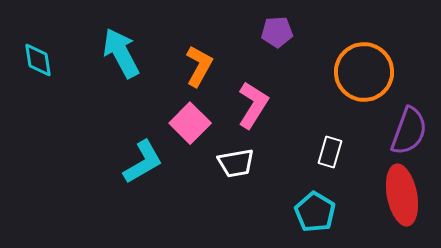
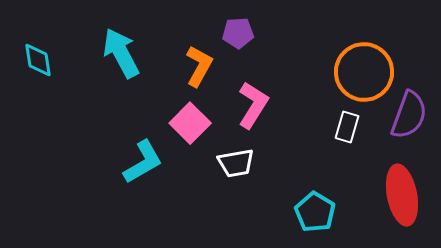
purple pentagon: moved 39 px left, 1 px down
purple semicircle: moved 16 px up
white rectangle: moved 17 px right, 25 px up
